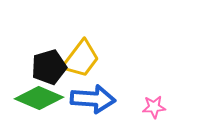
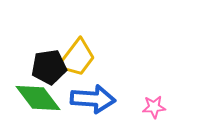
yellow trapezoid: moved 4 px left, 1 px up
black pentagon: rotated 8 degrees clockwise
green diamond: moved 1 px left; rotated 30 degrees clockwise
